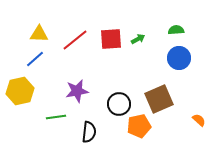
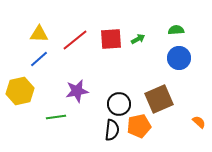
blue line: moved 4 px right
orange semicircle: moved 2 px down
black semicircle: moved 23 px right, 2 px up
